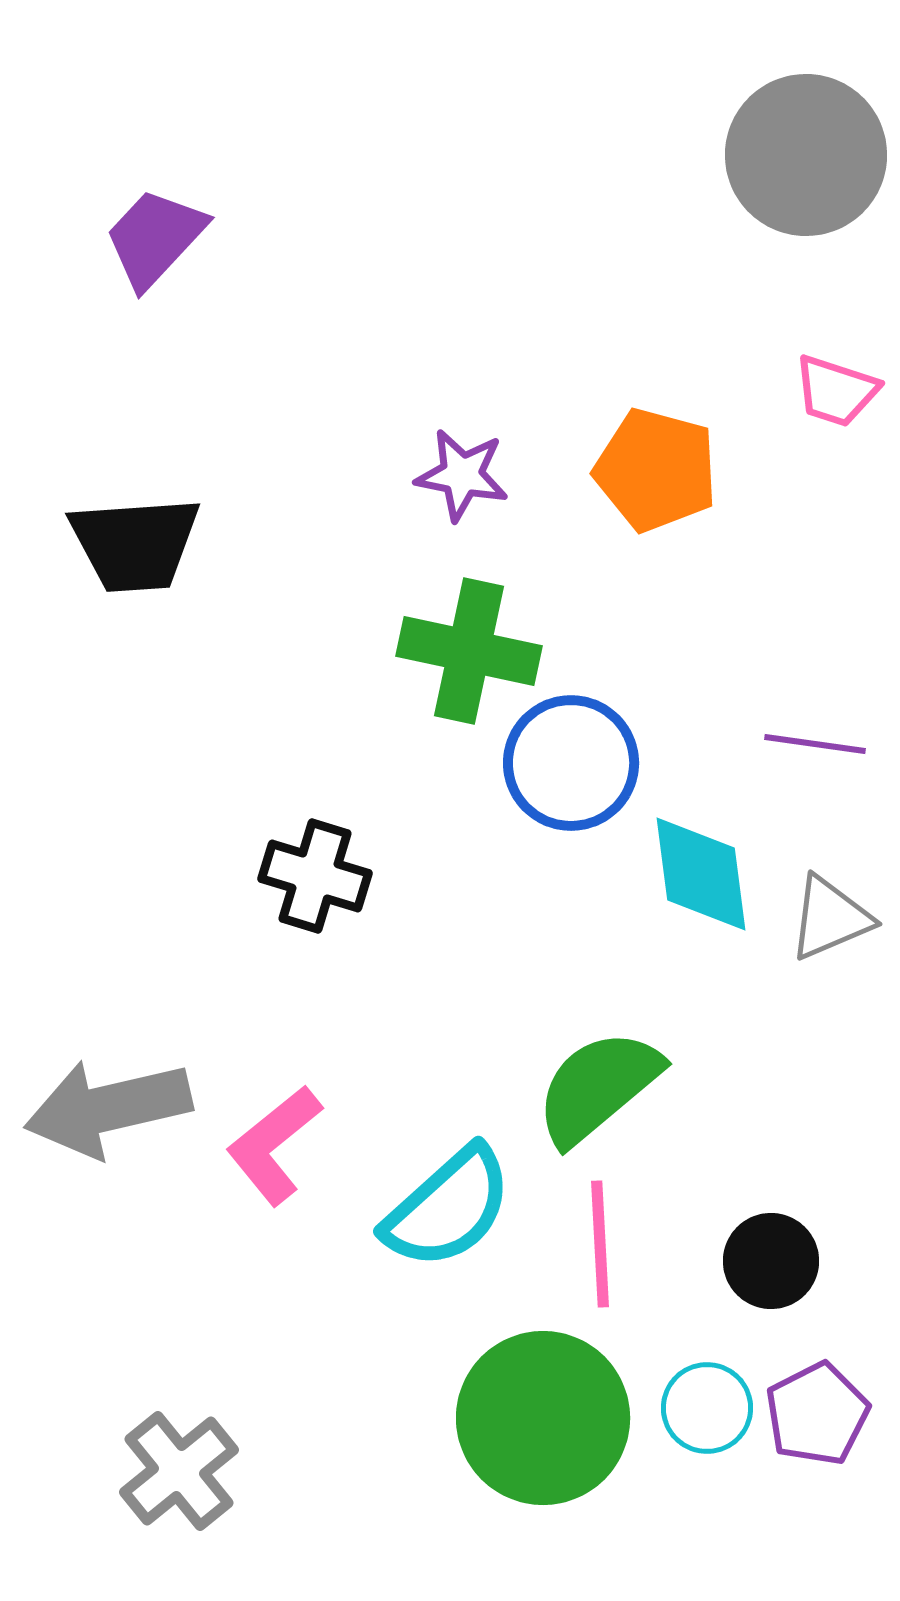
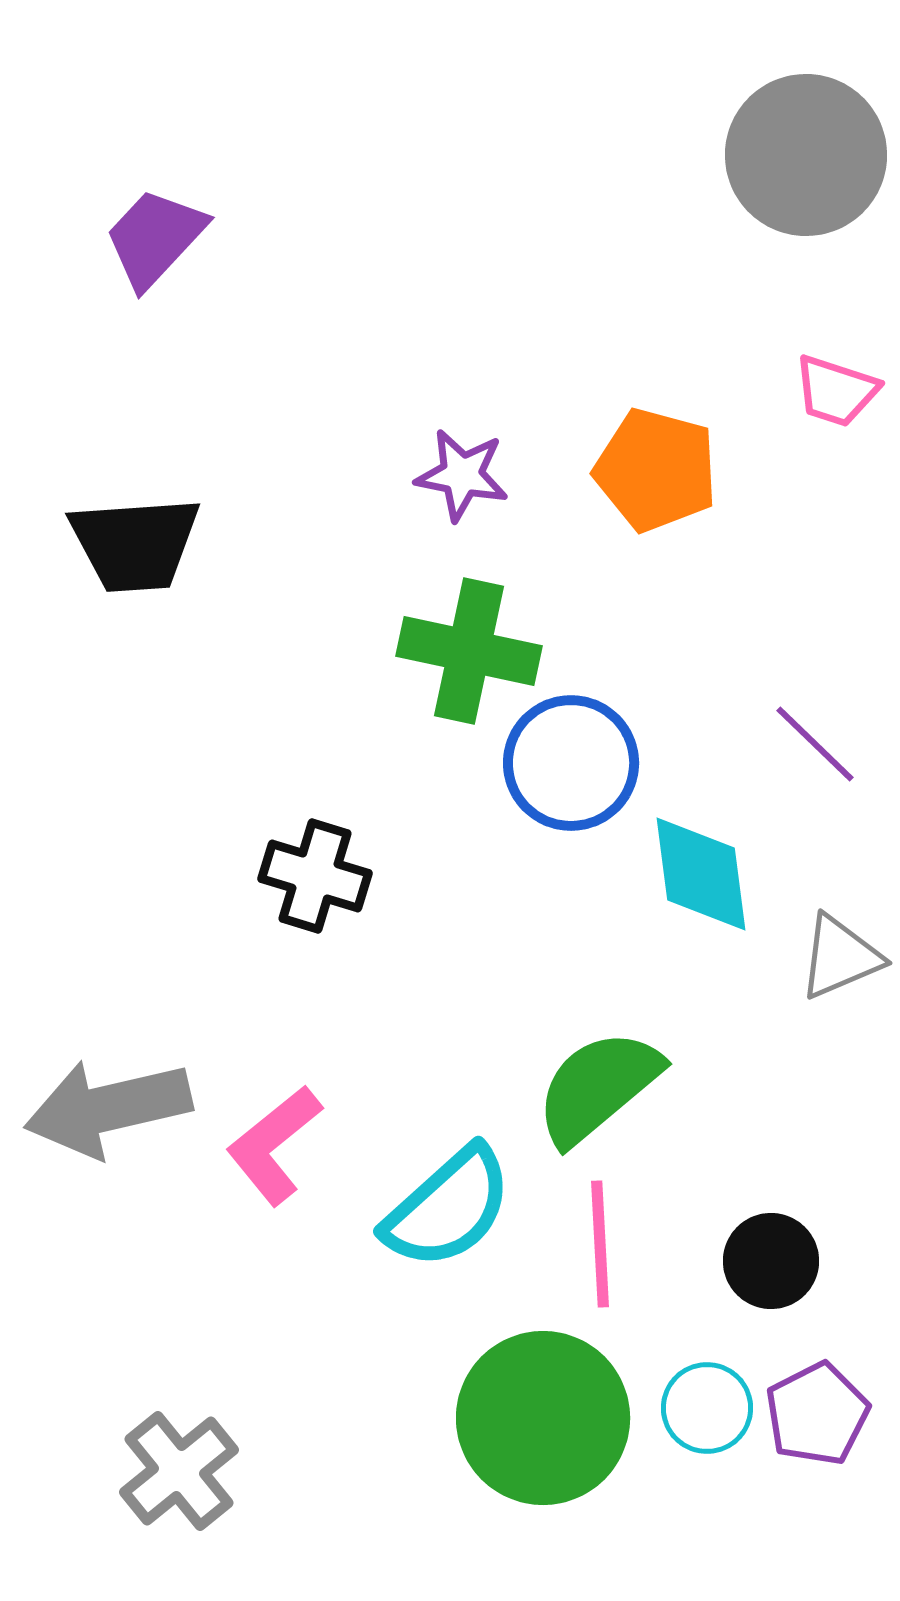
purple line: rotated 36 degrees clockwise
gray triangle: moved 10 px right, 39 px down
